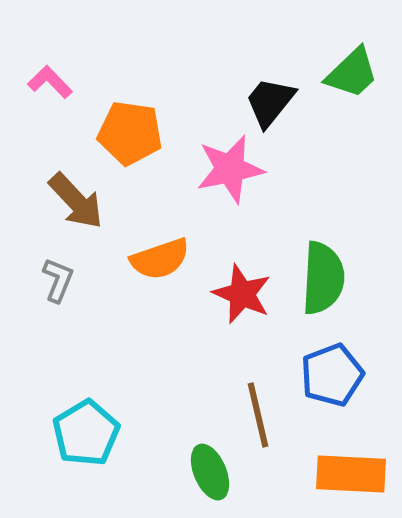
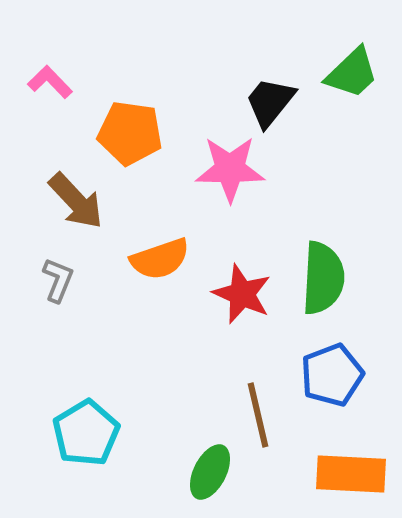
pink star: rotated 12 degrees clockwise
green ellipse: rotated 50 degrees clockwise
